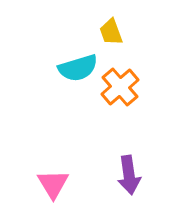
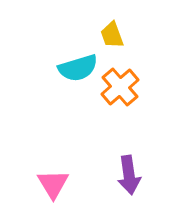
yellow trapezoid: moved 1 px right, 3 px down
